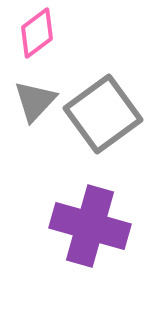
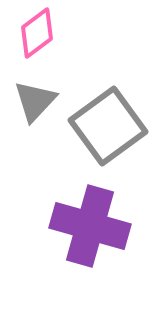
gray square: moved 5 px right, 12 px down
